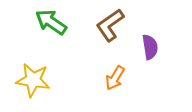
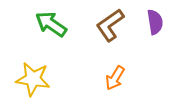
green arrow: moved 2 px down
purple semicircle: moved 5 px right, 25 px up
yellow star: moved 1 px up
